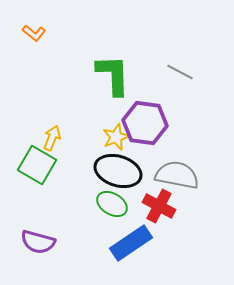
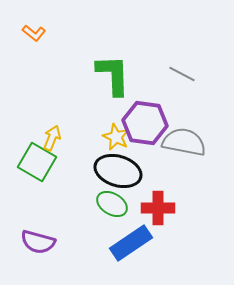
gray line: moved 2 px right, 2 px down
yellow star: rotated 24 degrees counterclockwise
green square: moved 3 px up
gray semicircle: moved 7 px right, 33 px up
red cross: moved 1 px left, 2 px down; rotated 28 degrees counterclockwise
